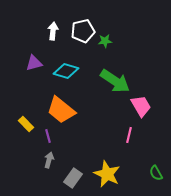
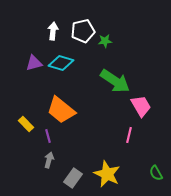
cyan diamond: moved 5 px left, 8 px up
